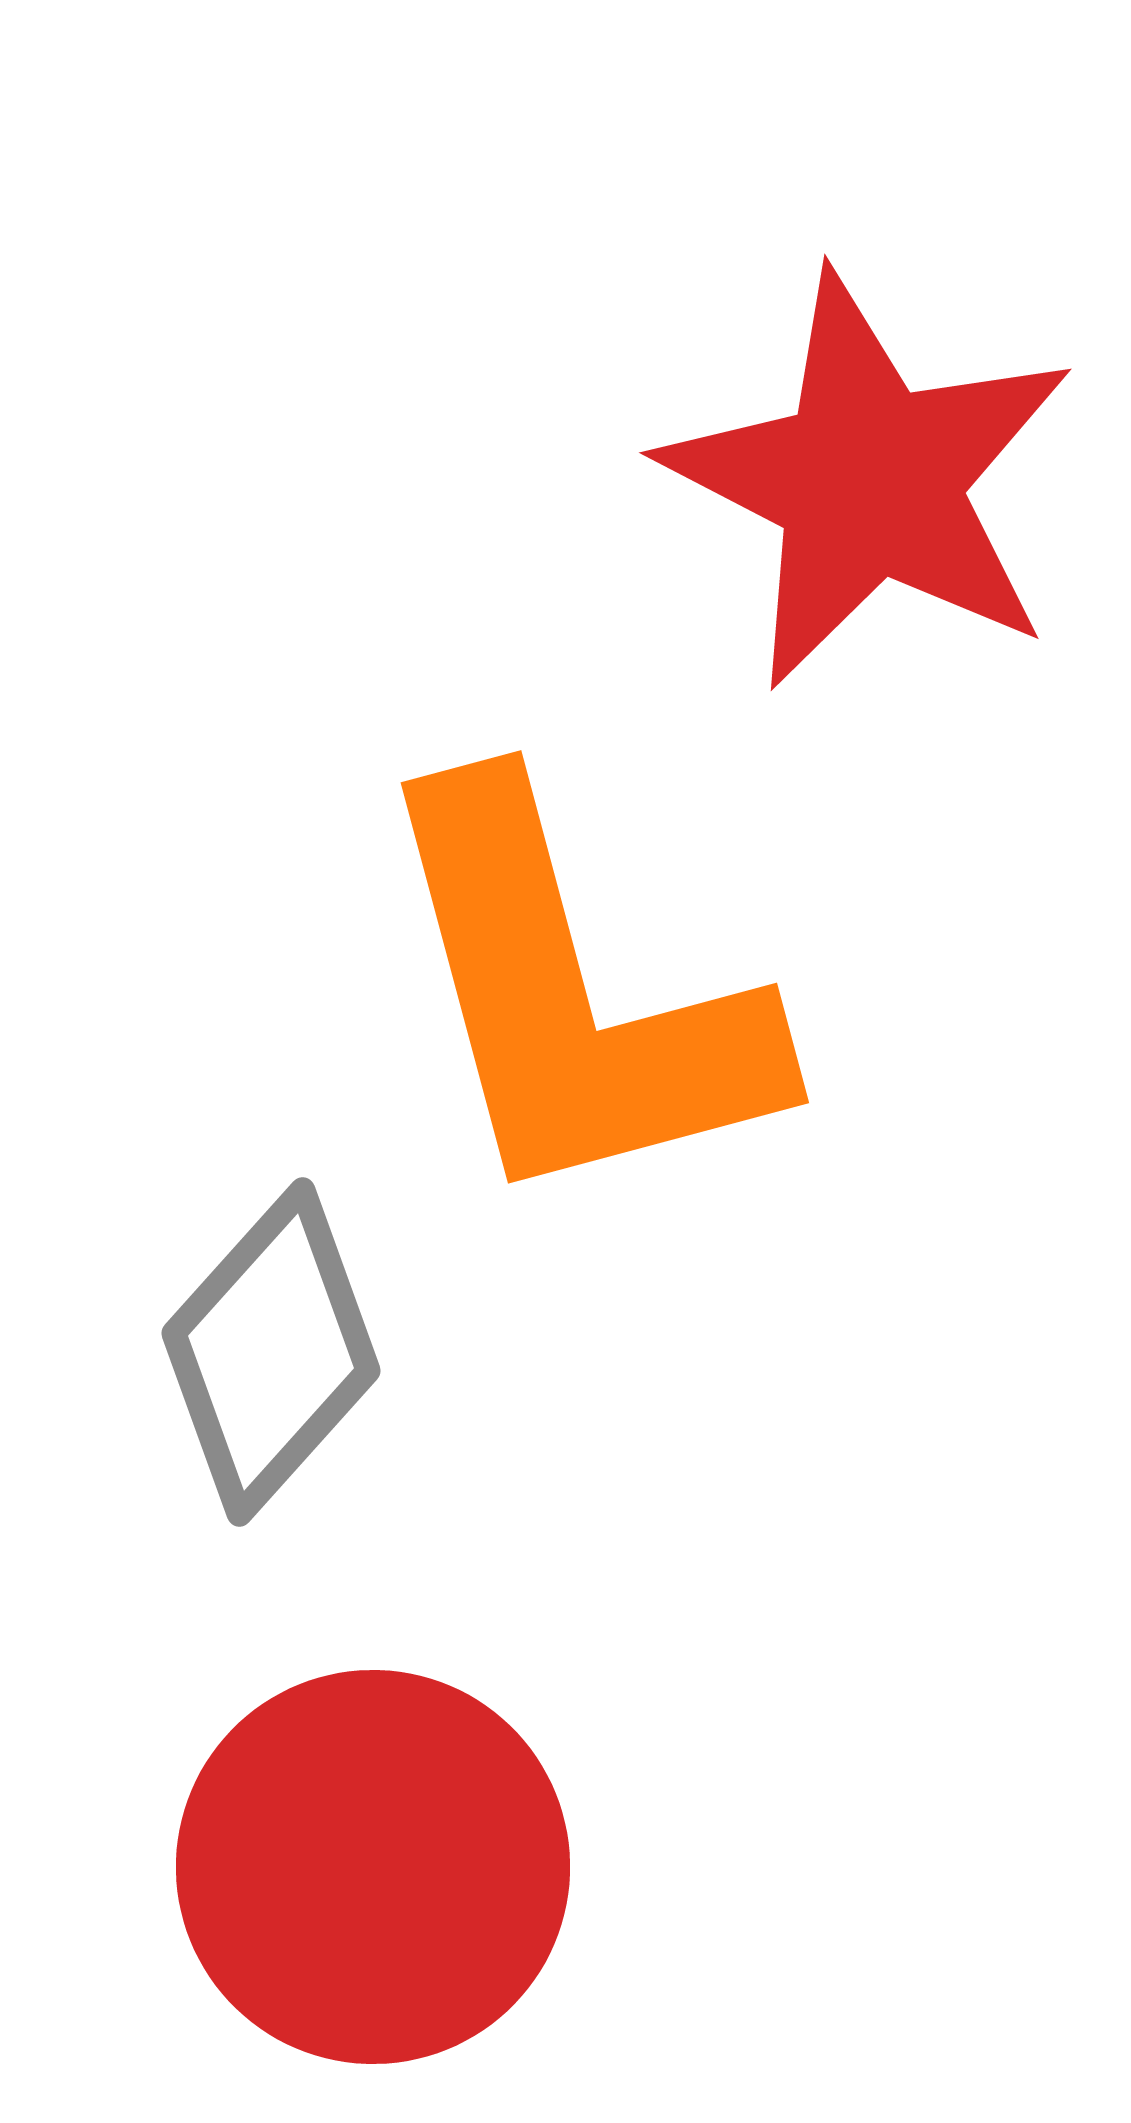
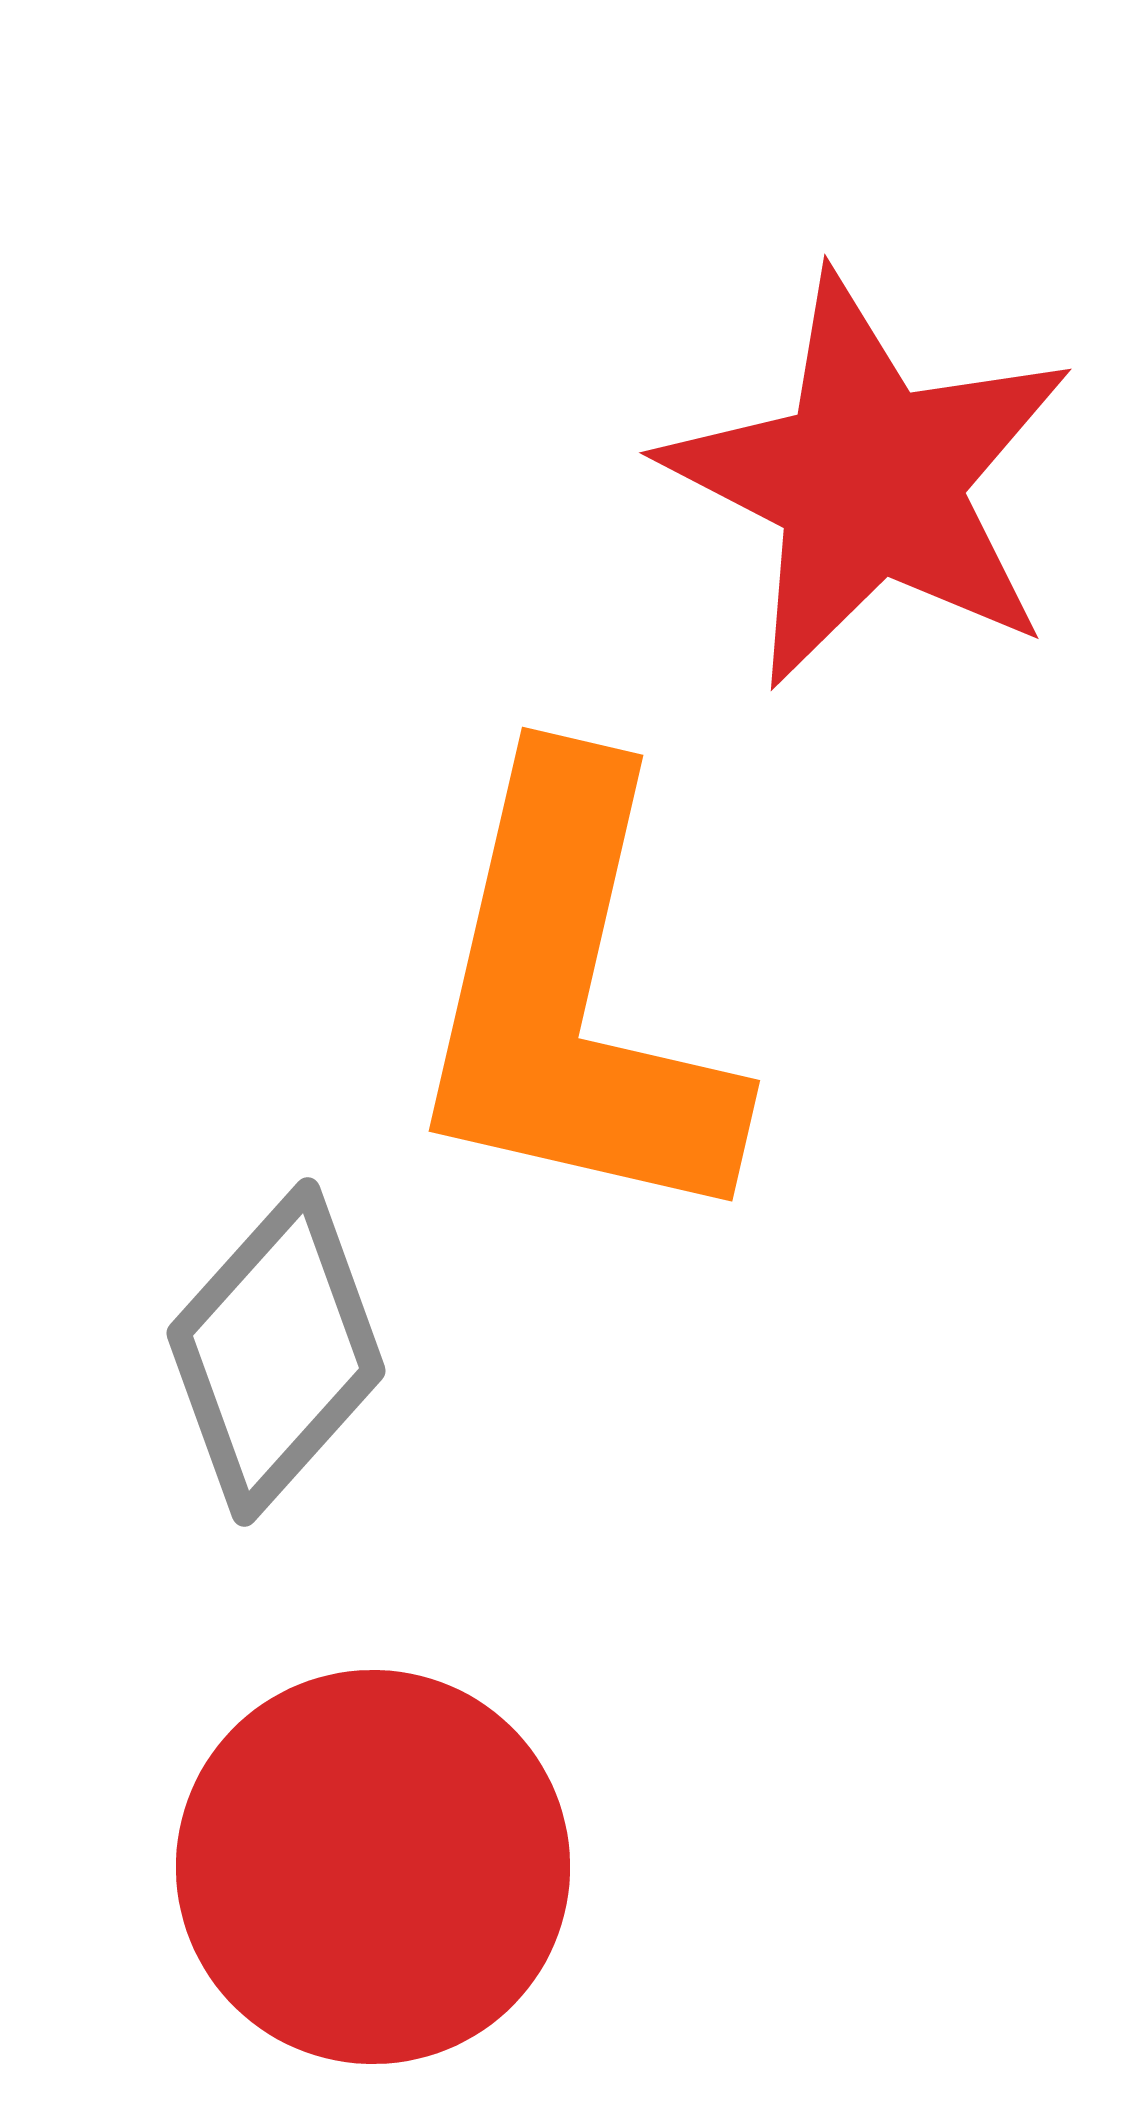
orange L-shape: rotated 28 degrees clockwise
gray diamond: moved 5 px right
